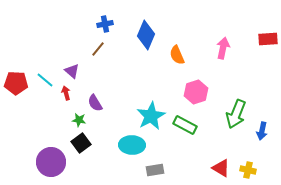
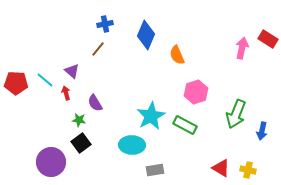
red rectangle: rotated 36 degrees clockwise
pink arrow: moved 19 px right
